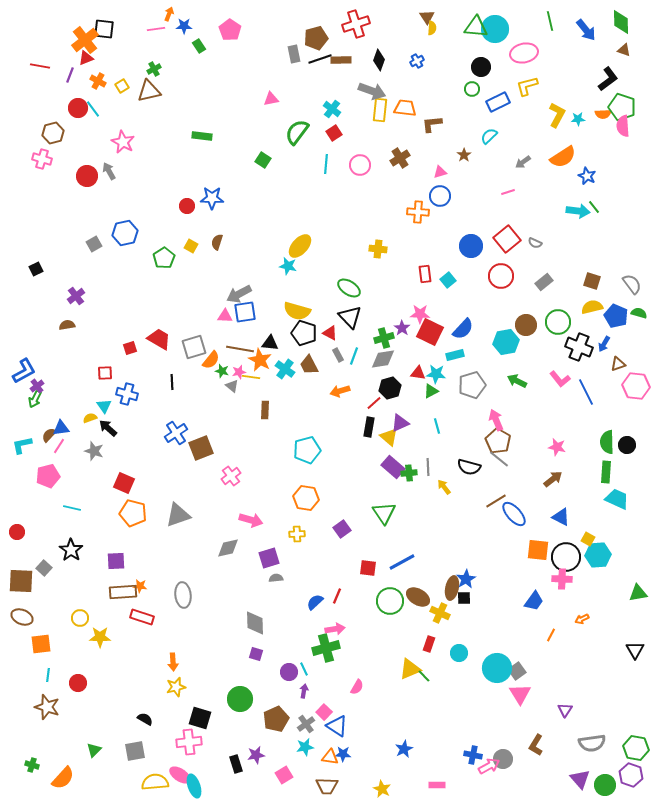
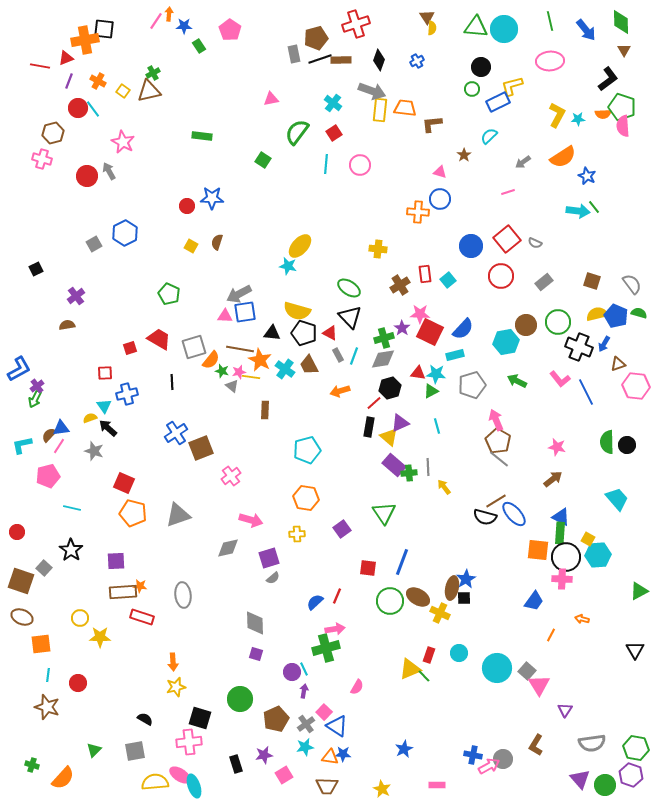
orange arrow at (169, 14): rotated 16 degrees counterclockwise
pink line at (156, 29): moved 8 px up; rotated 48 degrees counterclockwise
cyan circle at (495, 29): moved 9 px right
orange cross at (85, 40): rotated 28 degrees clockwise
brown triangle at (624, 50): rotated 40 degrees clockwise
pink ellipse at (524, 53): moved 26 px right, 8 px down; rotated 8 degrees clockwise
red triangle at (86, 58): moved 20 px left
green cross at (154, 69): moved 1 px left, 4 px down
purple line at (70, 75): moved 1 px left, 6 px down
yellow square at (122, 86): moved 1 px right, 5 px down; rotated 24 degrees counterclockwise
yellow L-shape at (527, 86): moved 15 px left
cyan cross at (332, 109): moved 1 px right, 6 px up
brown cross at (400, 158): moved 127 px down
pink triangle at (440, 172): rotated 32 degrees clockwise
blue circle at (440, 196): moved 3 px down
blue hexagon at (125, 233): rotated 15 degrees counterclockwise
green pentagon at (164, 258): moved 5 px right, 36 px down; rotated 15 degrees counterclockwise
yellow semicircle at (592, 307): moved 5 px right, 7 px down
black triangle at (270, 343): moved 2 px right, 10 px up
blue L-shape at (24, 371): moved 5 px left, 2 px up
blue cross at (127, 394): rotated 30 degrees counterclockwise
purple rectangle at (393, 467): moved 1 px right, 2 px up
black semicircle at (469, 467): moved 16 px right, 50 px down
green rectangle at (606, 472): moved 46 px left, 61 px down
cyan trapezoid at (617, 499): rotated 25 degrees clockwise
blue line at (402, 562): rotated 40 degrees counterclockwise
gray semicircle at (276, 578): moved 3 px left; rotated 144 degrees clockwise
brown square at (21, 581): rotated 16 degrees clockwise
green triangle at (638, 593): moved 1 px right, 2 px up; rotated 18 degrees counterclockwise
orange arrow at (582, 619): rotated 40 degrees clockwise
red rectangle at (429, 644): moved 11 px down
gray square at (517, 671): moved 10 px right; rotated 12 degrees counterclockwise
purple circle at (289, 672): moved 3 px right
pink triangle at (520, 694): moved 19 px right, 9 px up
purple star at (256, 755): moved 8 px right
